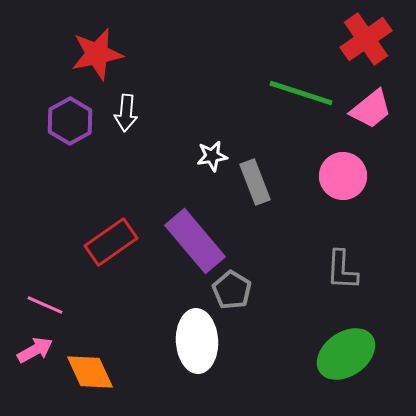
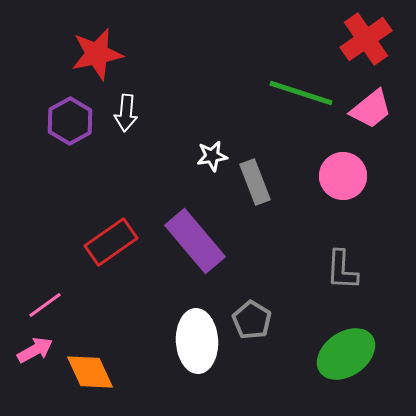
gray pentagon: moved 20 px right, 30 px down
pink line: rotated 60 degrees counterclockwise
